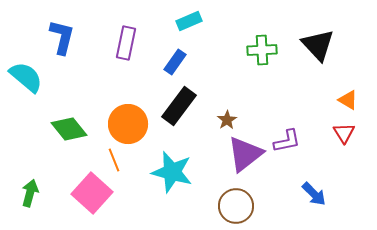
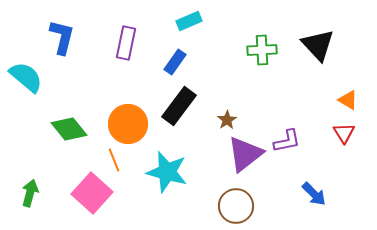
cyan star: moved 5 px left
